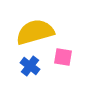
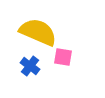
yellow semicircle: moved 3 px right; rotated 39 degrees clockwise
